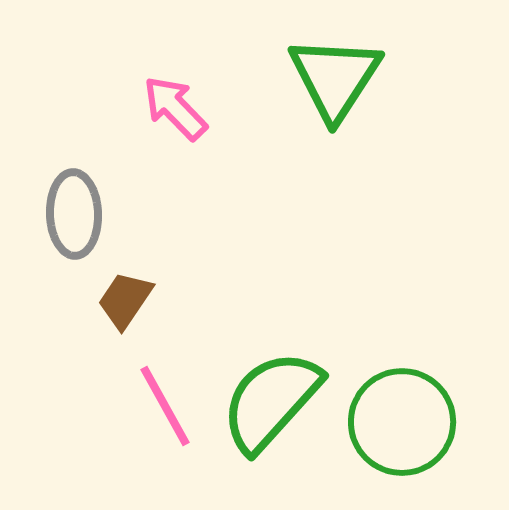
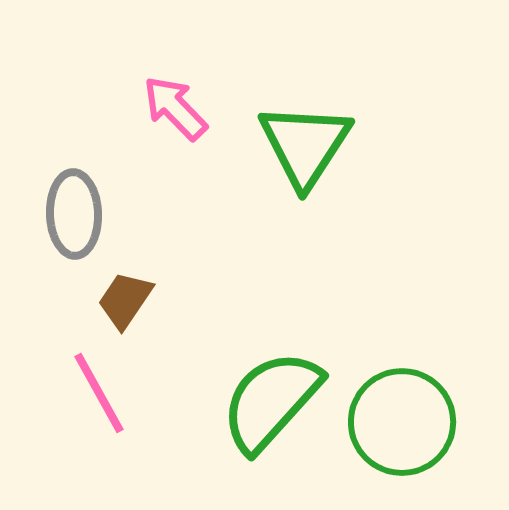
green triangle: moved 30 px left, 67 px down
pink line: moved 66 px left, 13 px up
